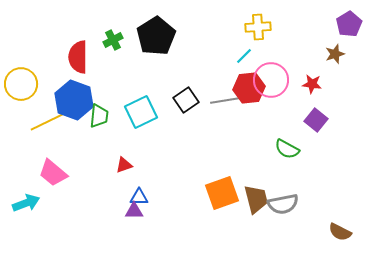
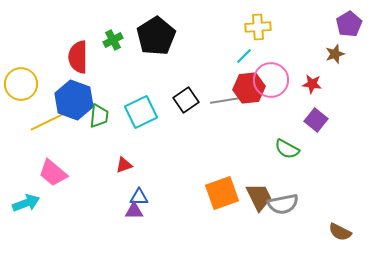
brown trapezoid: moved 3 px right, 2 px up; rotated 12 degrees counterclockwise
